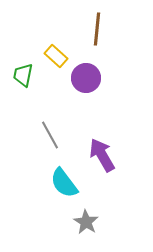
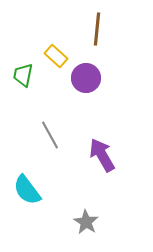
cyan semicircle: moved 37 px left, 7 px down
